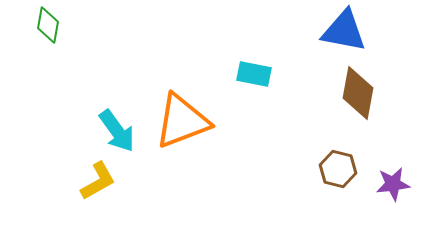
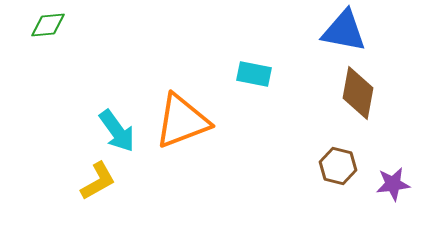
green diamond: rotated 75 degrees clockwise
brown hexagon: moved 3 px up
